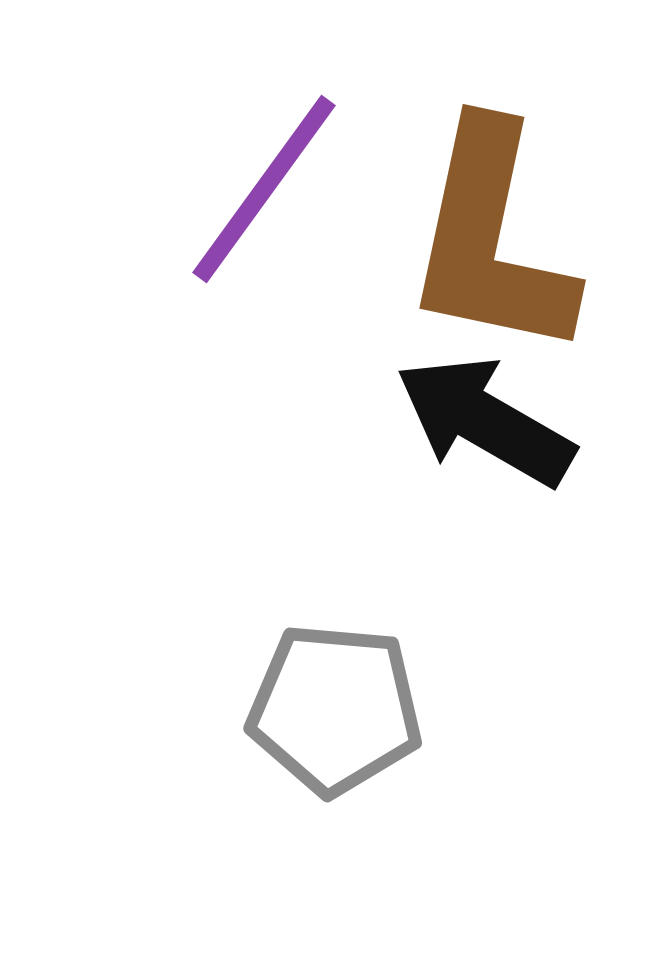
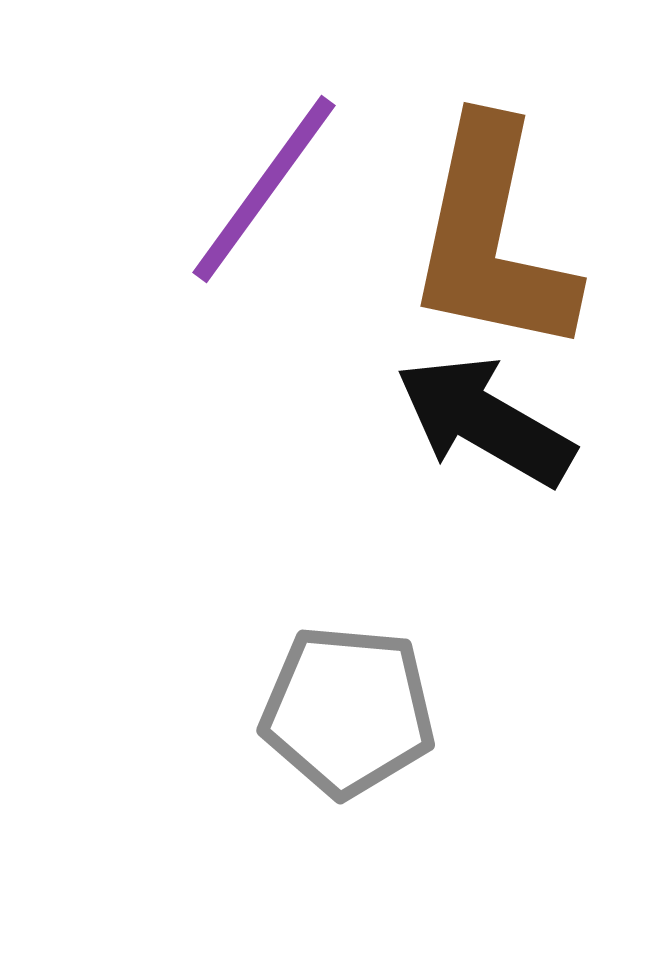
brown L-shape: moved 1 px right, 2 px up
gray pentagon: moved 13 px right, 2 px down
